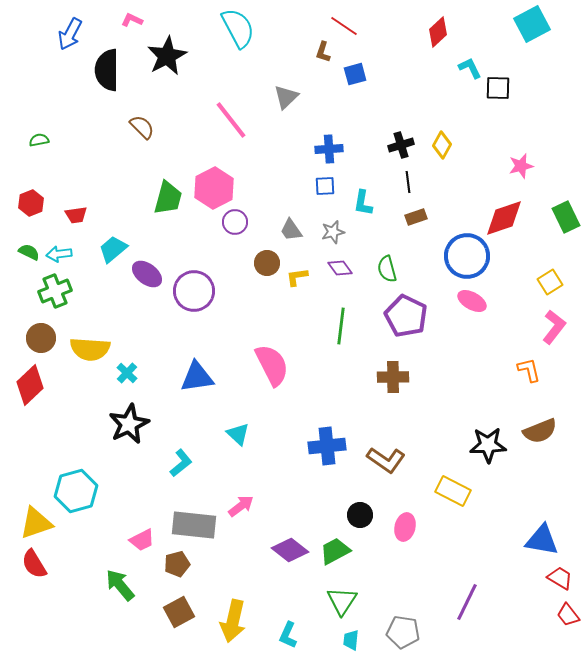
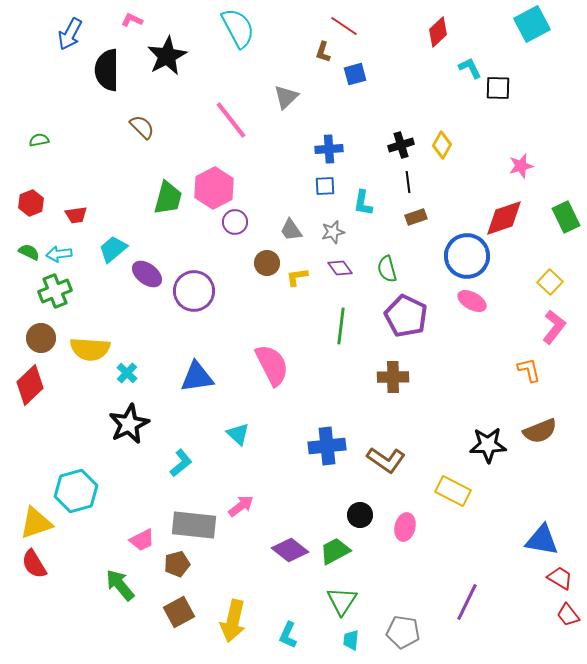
yellow square at (550, 282): rotated 15 degrees counterclockwise
